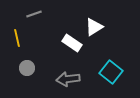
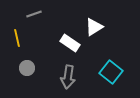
white rectangle: moved 2 px left
gray arrow: moved 2 px up; rotated 75 degrees counterclockwise
